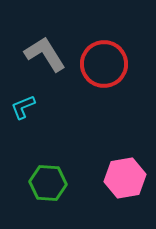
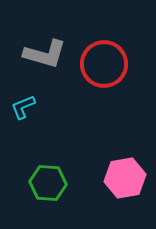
gray L-shape: rotated 138 degrees clockwise
